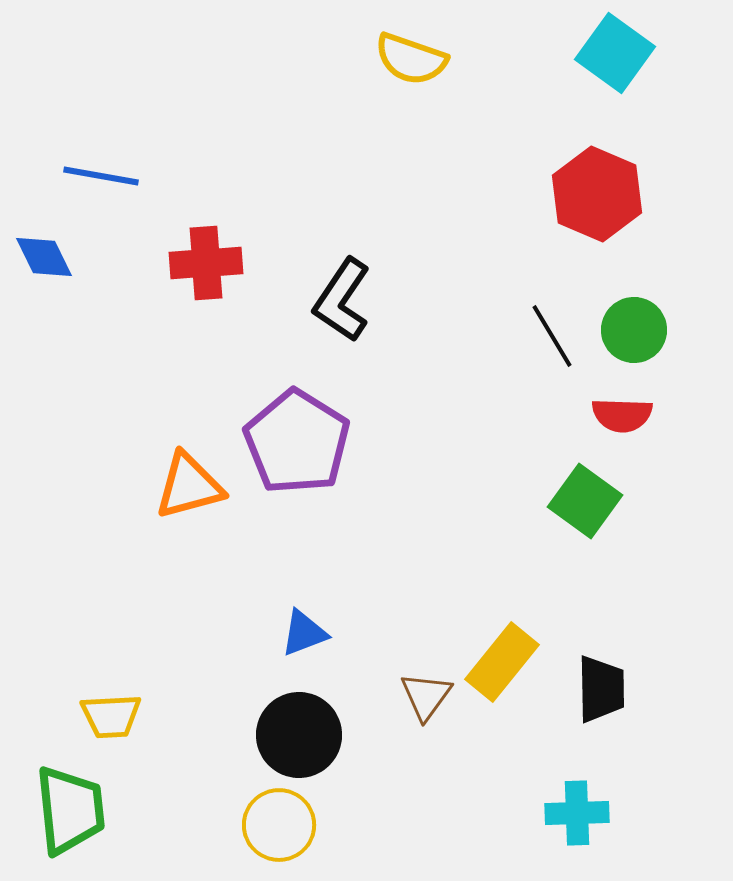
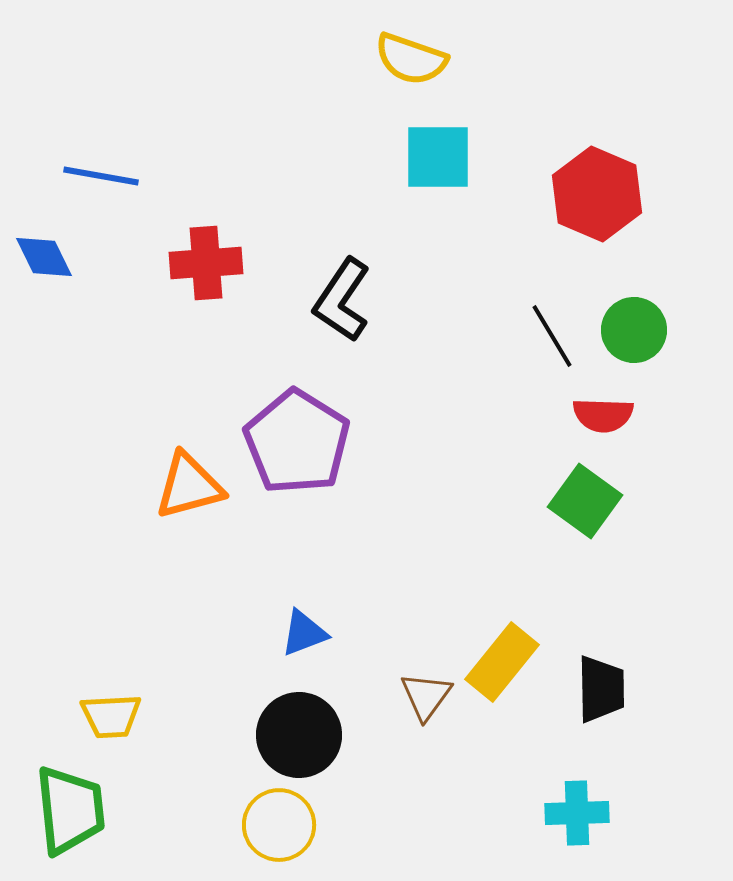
cyan square: moved 177 px left, 104 px down; rotated 36 degrees counterclockwise
red semicircle: moved 19 px left
